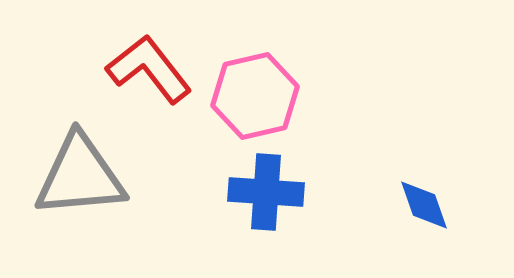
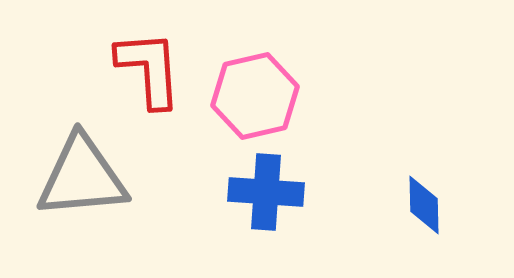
red L-shape: rotated 34 degrees clockwise
gray triangle: moved 2 px right, 1 px down
blue diamond: rotated 18 degrees clockwise
